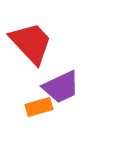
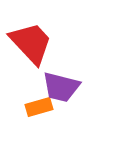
purple trapezoid: rotated 39 degrees clockwise
